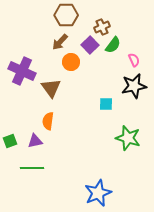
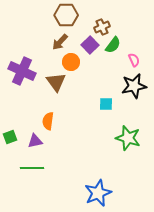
brown triangle: moved 5 px right, 6 px up
green square: moved 4 px up
